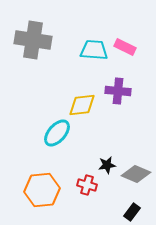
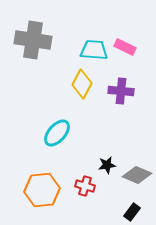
purple cross: moved 3 px right
yellow diamond: moved 21 px up; rotated 56 degrees counterclockwise
gray diamond: moved 1 px right, 1 px down
red cross: moved 2 px left, 1 px down
